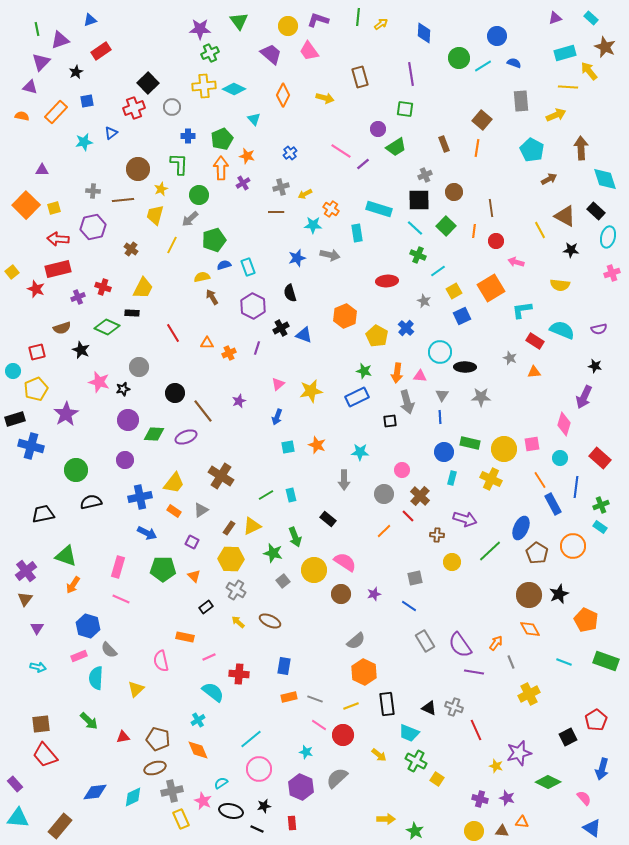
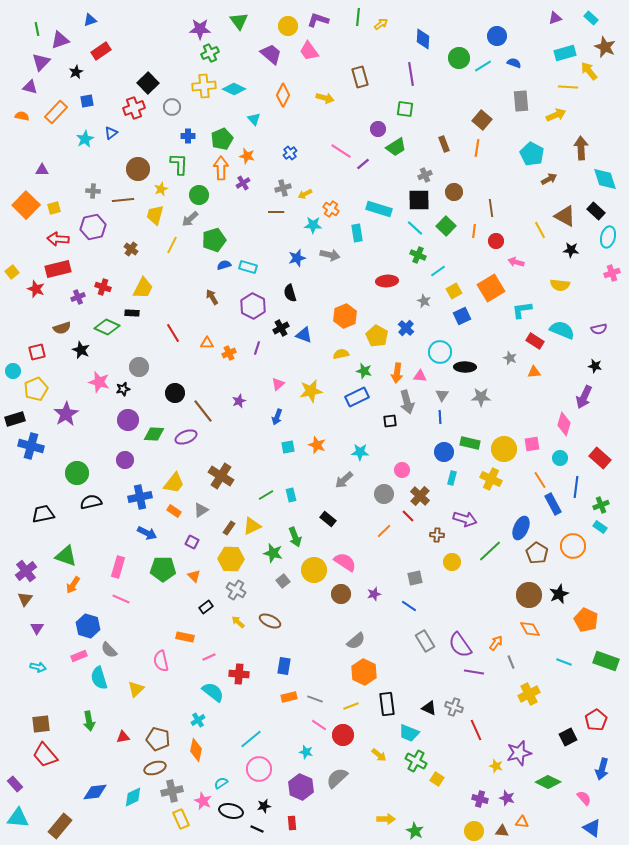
blue diamond at (424, 33): moved 1 px left, 6 px down
cyan star at (84, 142): moved 1 px right, 3 px up; rotated 18 degrees counterclockwise
cyan pentagon at (532, 150): moved 4 px down
gray cross at (281, 187): moved 2 px right, 1 px down
cyan rectangle at (248, 267): rotated 54 degrees counterclockwise
yellow semicircle at (202, 277): moved 139 px right, 77 px down
green circle at (76, 470): moved 1 px right, 3 px down
gray arrow at (344, 480): rotated 48 degrees clockwise
cyan semicircle at (96, 678): moved 3 px right; rotated 20 degrees counterclockwise
green arrow at (89, 721): rotated 36 degrees clockwise
orange diamond at (198, 750): moved 2 px left; rotated 35 degrees clockwise
